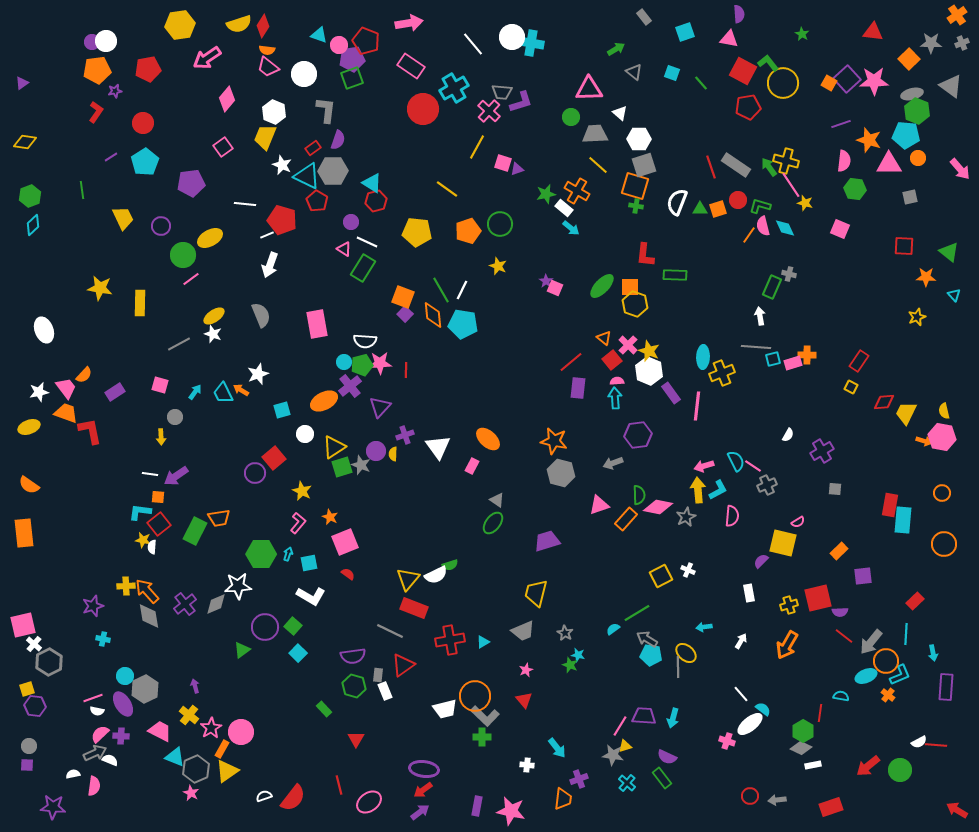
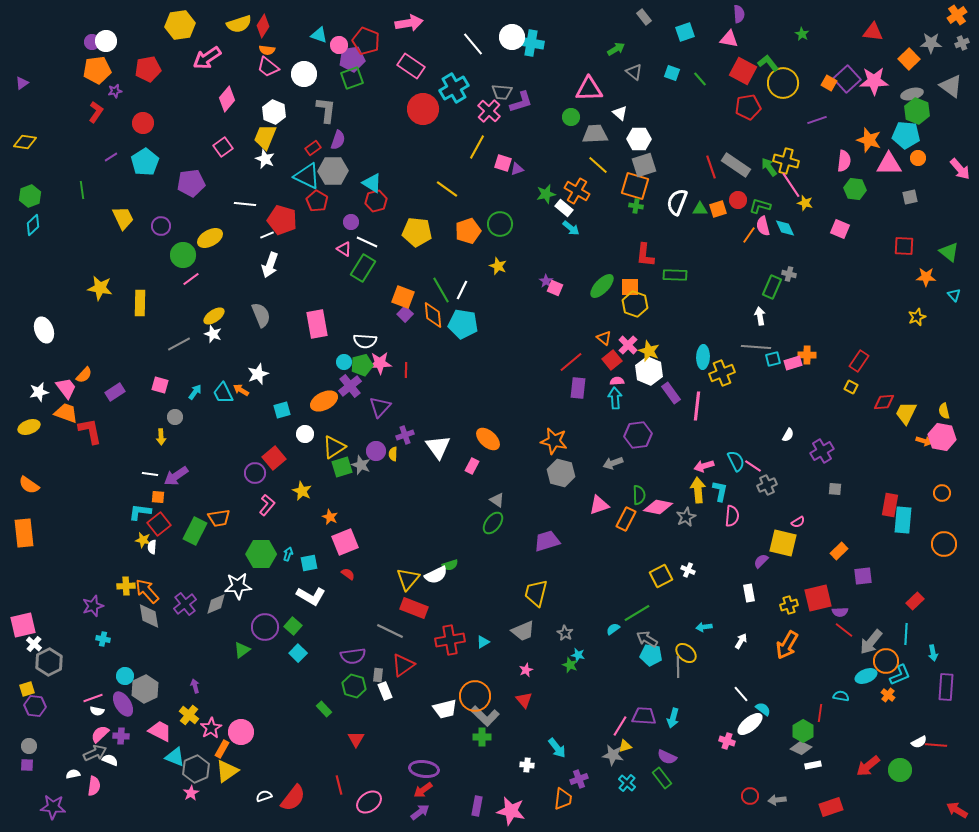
green line at (701, 83): moved 1 px left, 4 px up
purple line at (841, 124): moved 24 px left, 4 px up
white star at (282, 165): moved 17 px left, 6 px up
cyan L-shape at (718, 490): moved 2 px right, 1 px down; rotated 50 degrees counterclockwise
orange rectangle at (626, 519): rotated 15 degrees counterclockwise
pink L-shape at (298, 523): moved 31 px left, 18 px up
red line at (844, 636): moved 6 px up
pink star at (191, 793): rotated 14 degrees clockwise
